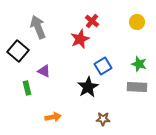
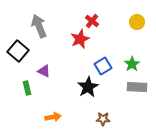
gray arrow: moved 1 px right, 1 px up
green star: moved 7 px left; rotated 21 degrees clockwise
